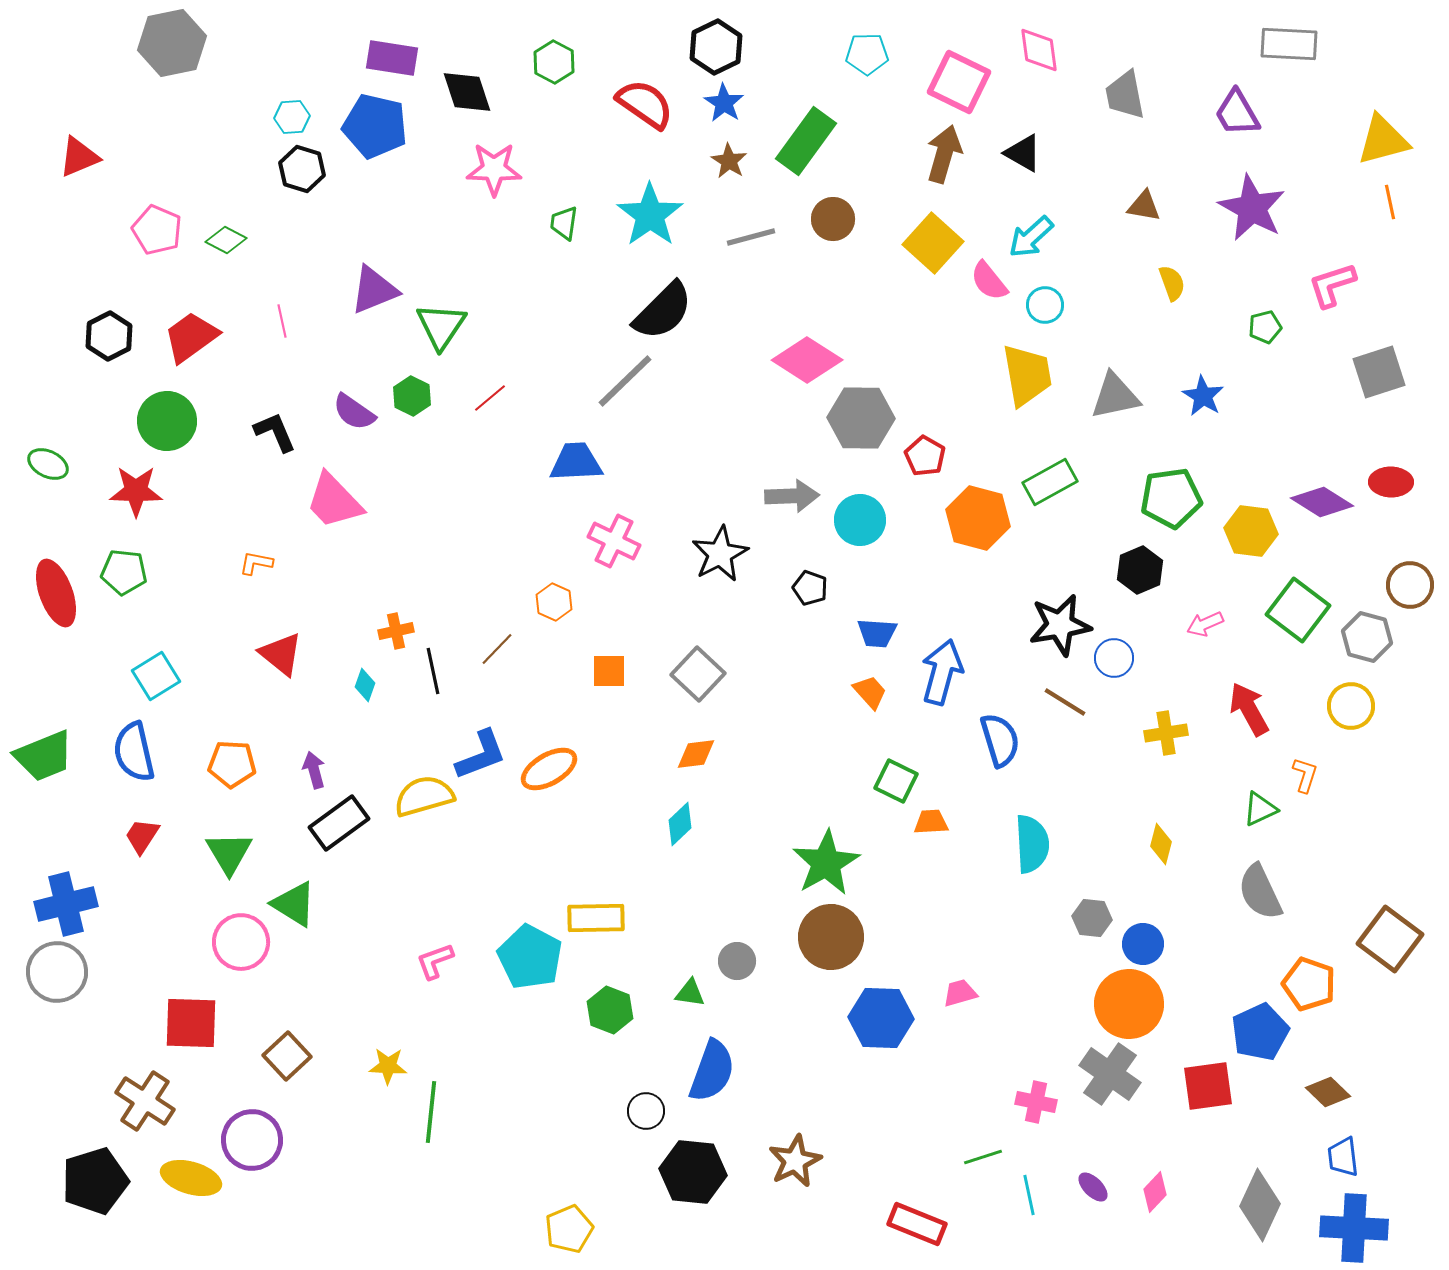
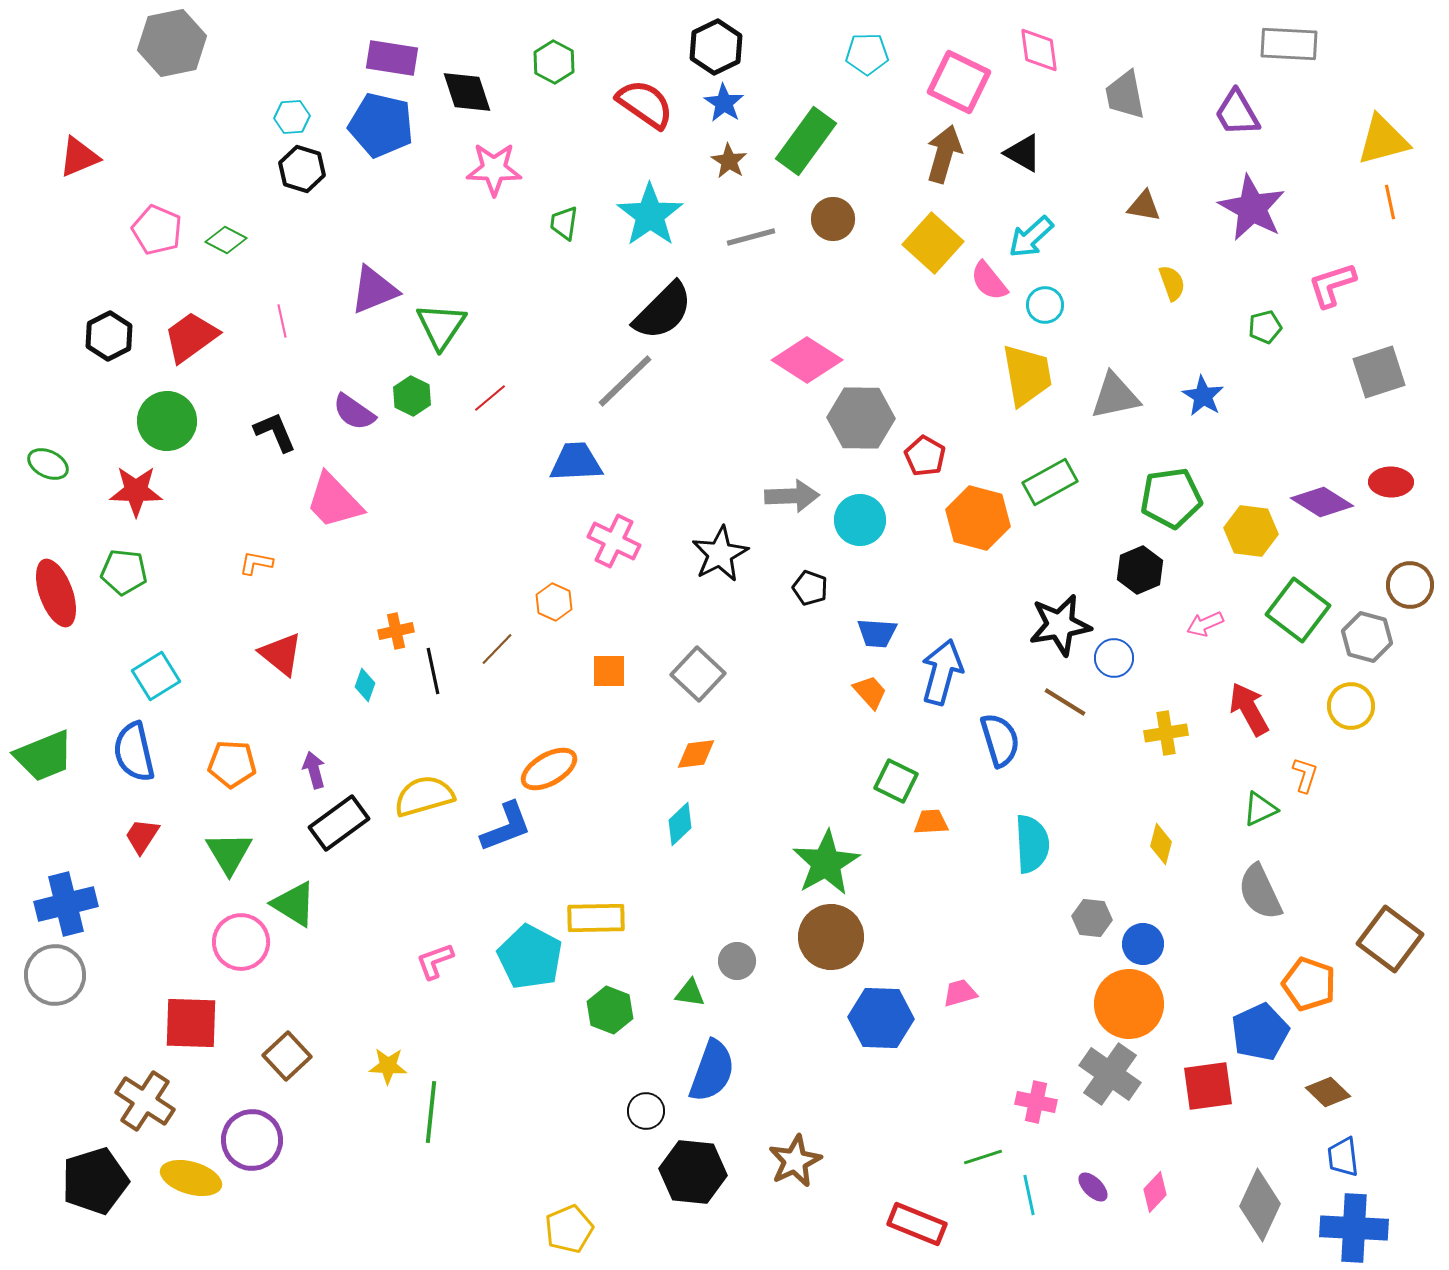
blue pentagon at (375, 126): moved 6 px right, 1 px up
blue L-shape at (481, 755): moved 25 px right, 72 px down
gray circle at (57, 972): moved 2 px left, 3 px down
